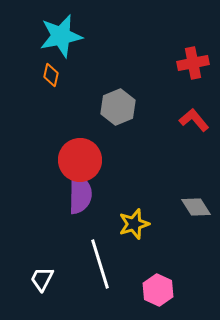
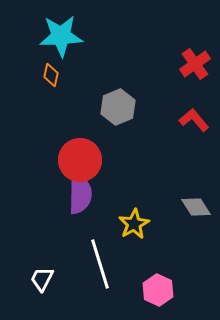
cyan star: rotated 9 degrees clockwise
red cross: moved 2 px right, 1 px down; rotated 24 degrees counterclockwise
yellow star: rotated 12 degrees counterclockwise
